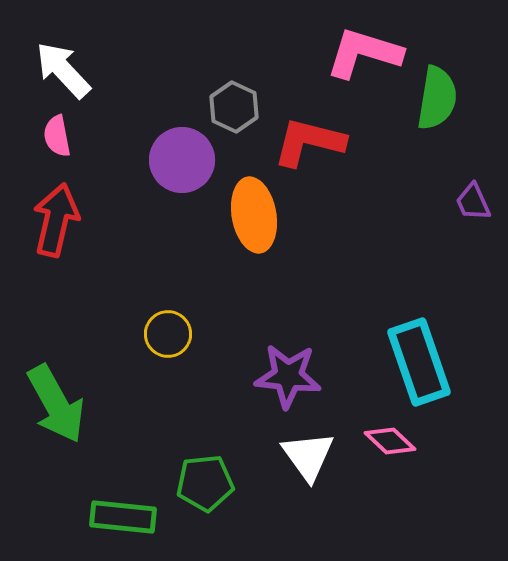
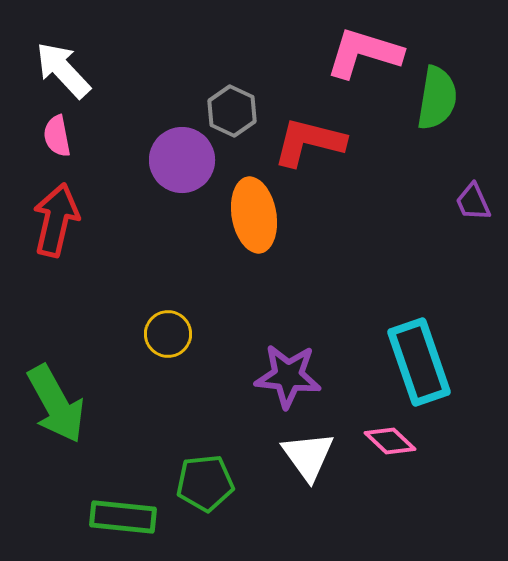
gray hexagon: moved 2 px left, 4 px down
